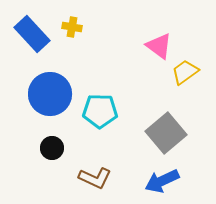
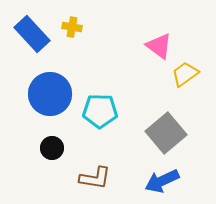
yellow trapezoid: moved 2 px down
brown L-shape: rotated 16 degrees counterclockwise
